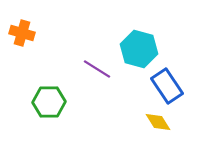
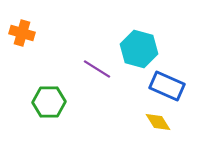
blue rectangle: rotated 32 degrees counterclockwise
